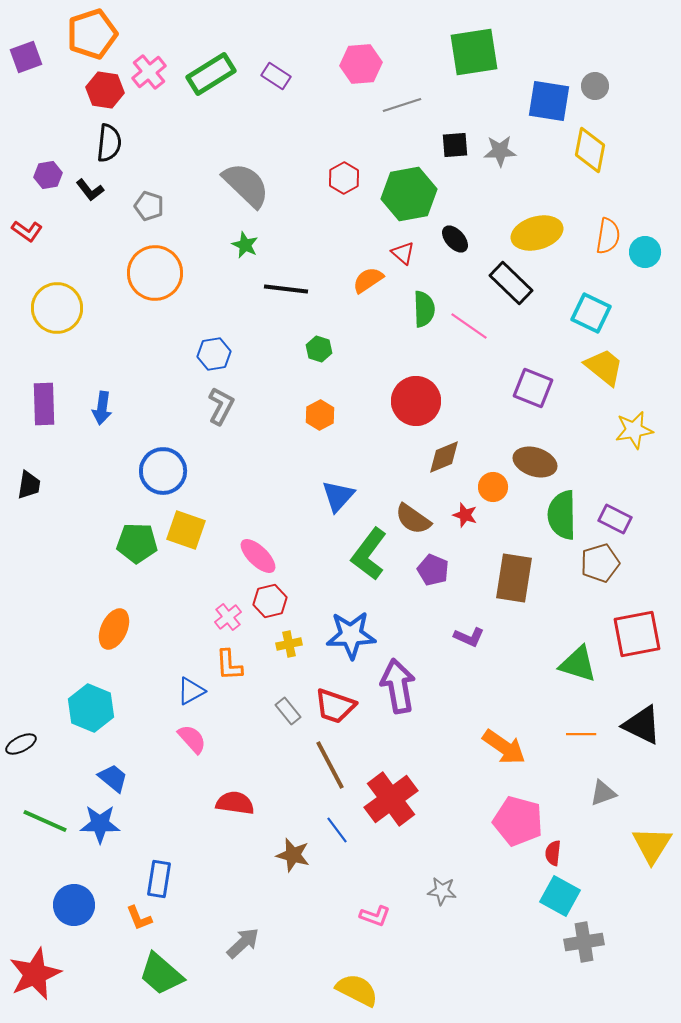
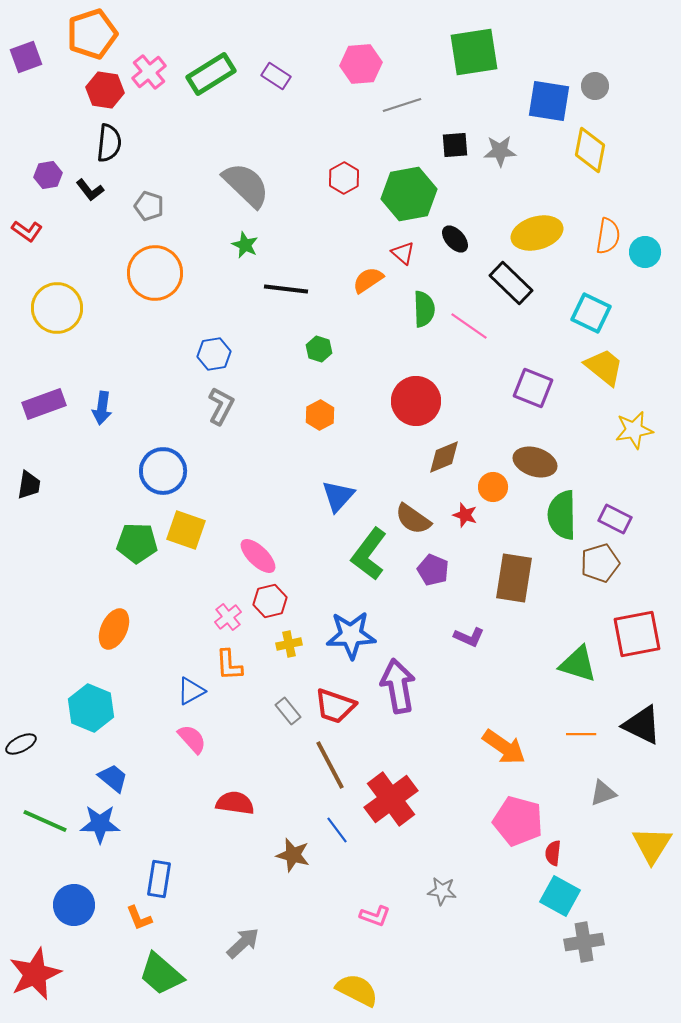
purple rectangle at (44, 404): rotated 72 degrees clockwise
